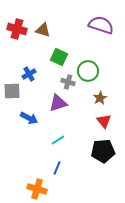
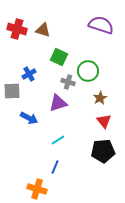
blue line: moved 2 px left, 1 px up
